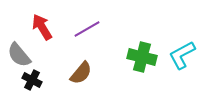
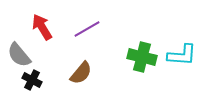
cyan L-shape: rotated 148 degrees counterclockwise
